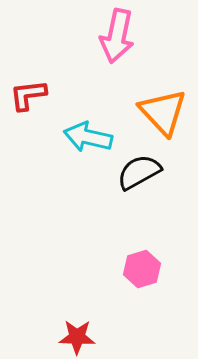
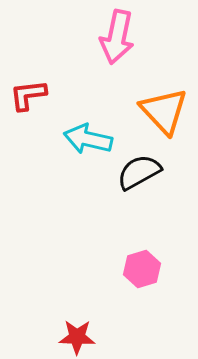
pink arrow: moved 1 px down
orange triangle: moved 1 px right, 1 px up
cyan arrow: moved 2 px down
